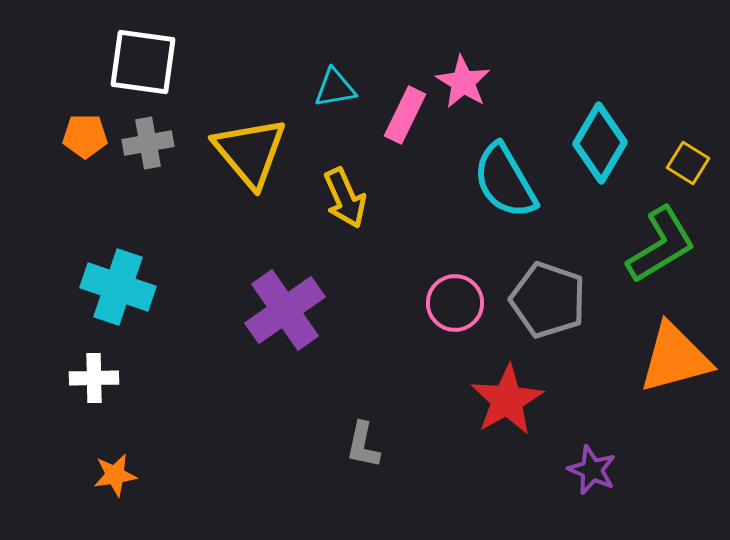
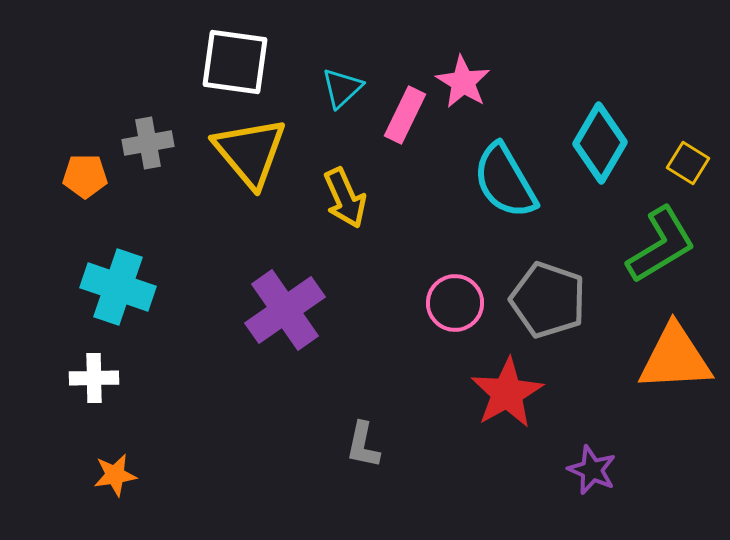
white square: moved 92 px right
cyan triangle: moved 7 px right; rotated 33 degrees counterclockwise
orange pentagon: moved 40 px down
orange triangle: rotated 12 degrees clockwise
red star: moved 7 px up
